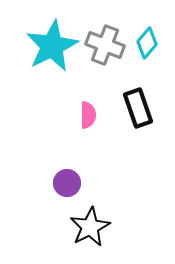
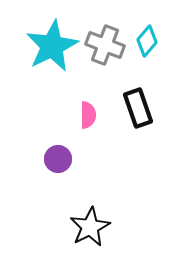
cyan diamond: moved 2 px up
purple circle: moved 9 px left, 24 px up
